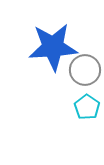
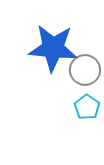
blue star: moved 1 px down; rotated 9 degrees clockwise
